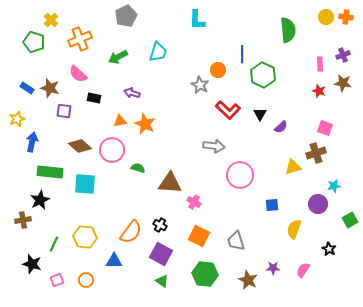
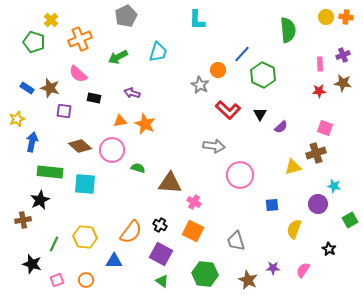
blue line at (242, 54): rotated 42 degrees clockwise
red star at (319, 91): rotated 24 degrees counterclockwise
cyan star at (334, 186): rotated 24 degrees clockwise
orange square at (199, 236): moved 6 px left, 5 px up
